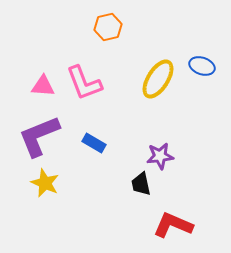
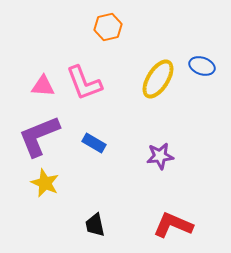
black trapezoid: moved 46 px left, 41 px down
